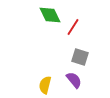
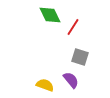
purple semicircle: moved 3 px left
yellow semicircle: rotated 96 degrees clockwise
